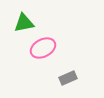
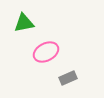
pink ellipse: moved 3 px right, 4 px down
